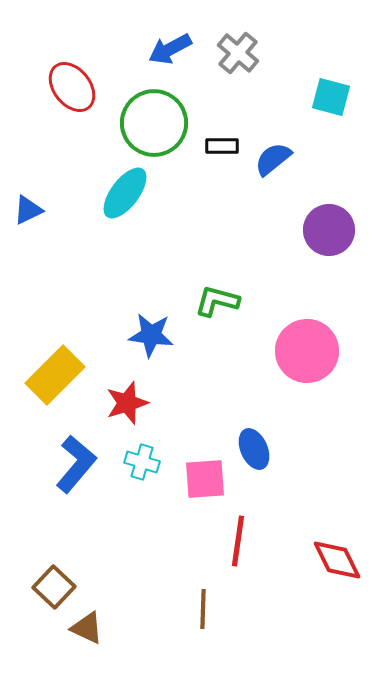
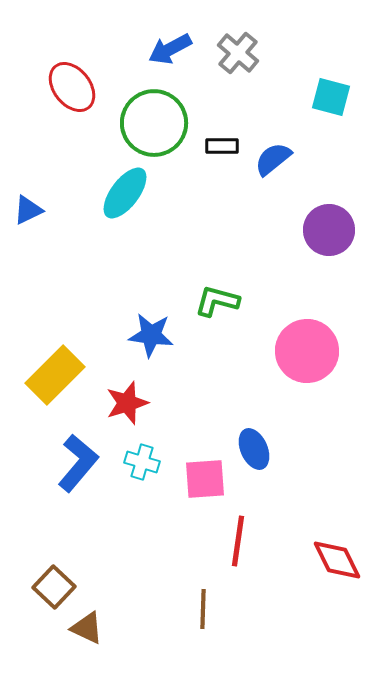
blue L-shape: moved 2 px right, 1 px up
